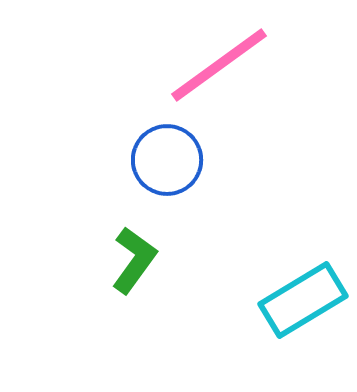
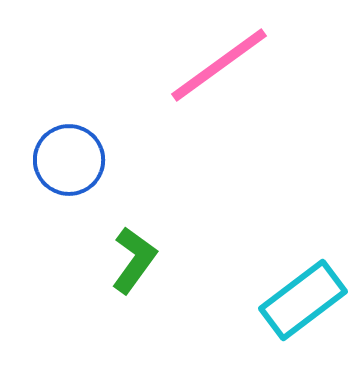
blue circle: moved 98 px left
cyan rectangle: rotated 6 degrees counterclockwise
